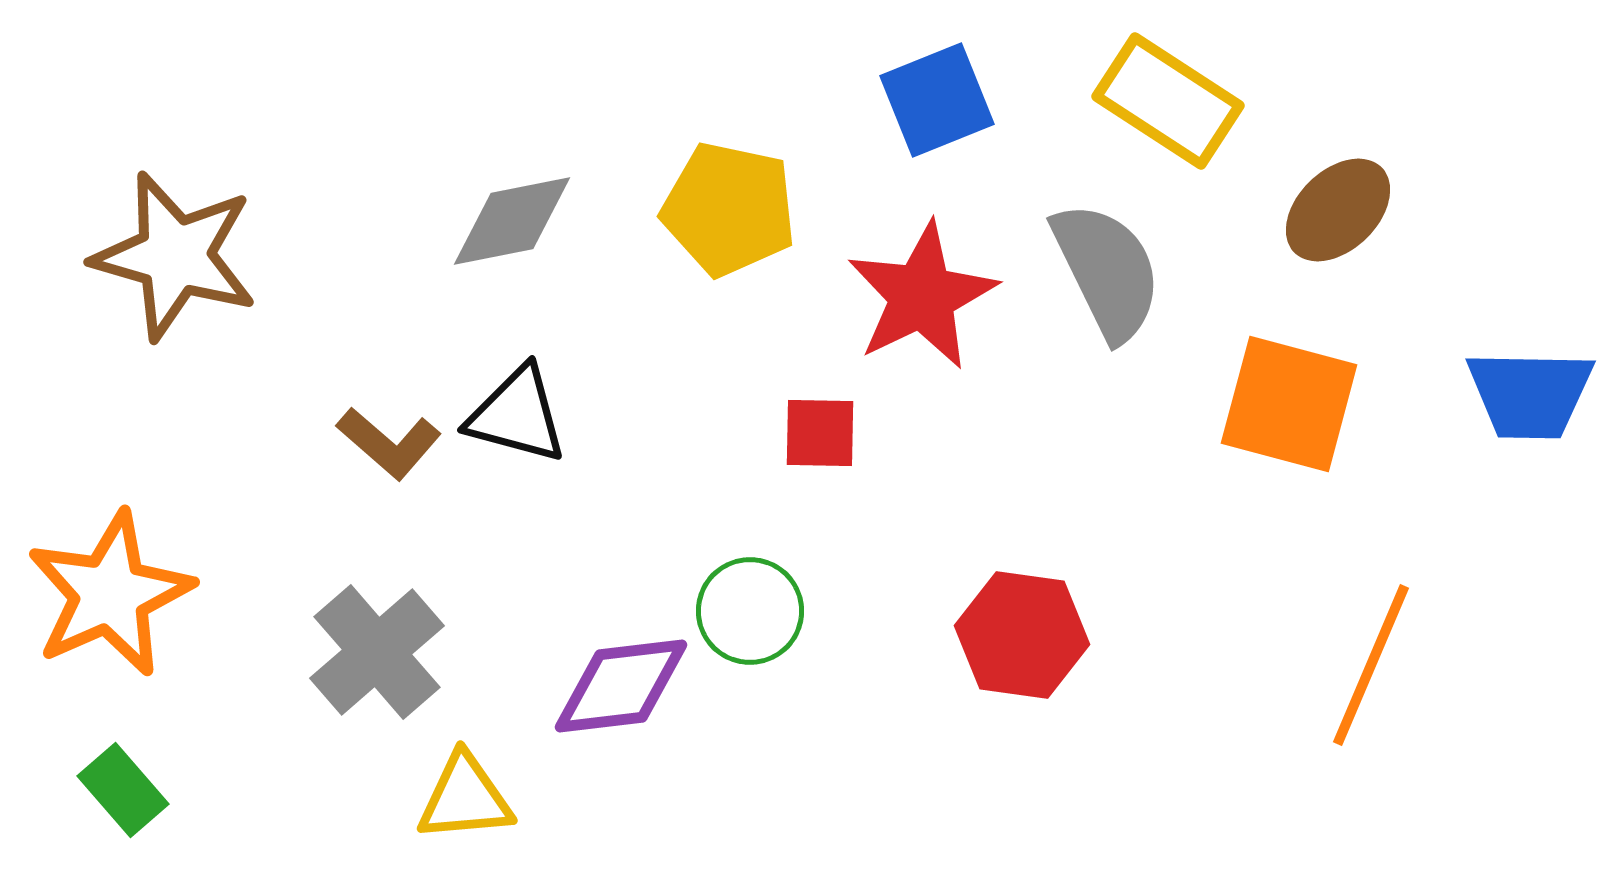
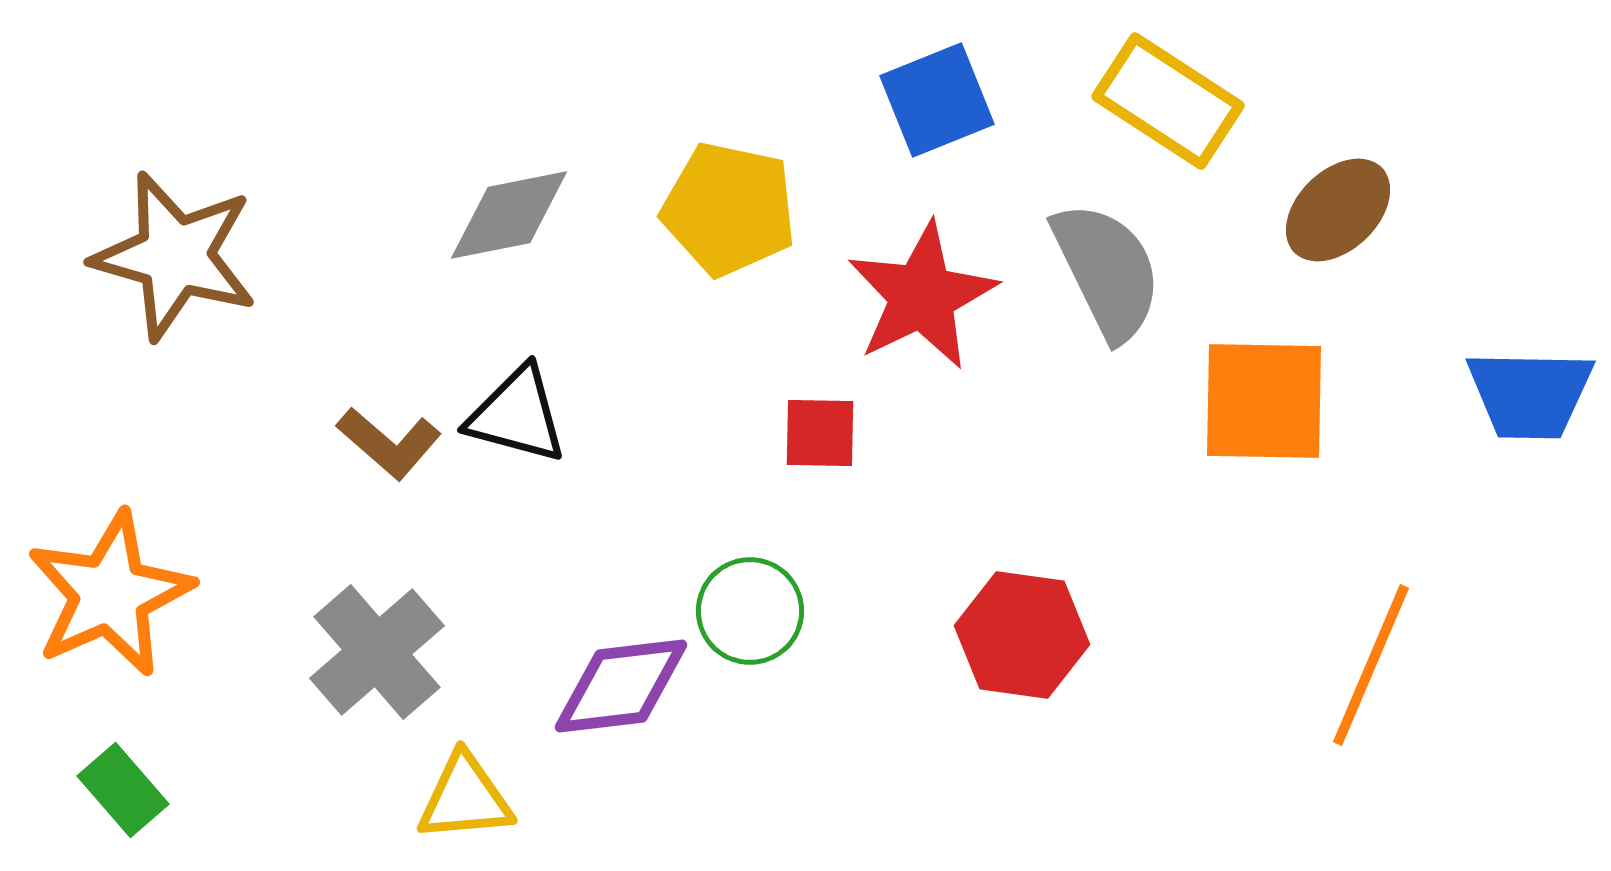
gray diamond: moved 3 px left, 6 px up
orange square: moved 25 px left, 3 px up; rotated 14 degrees counterclockwise
